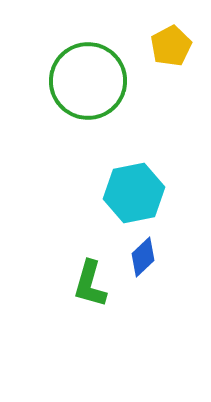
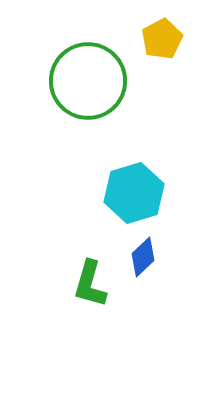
yellow pentagon: moved 9 px left, 7 px up
cyan hexagon: rotated 6 degrees counterclockwise
